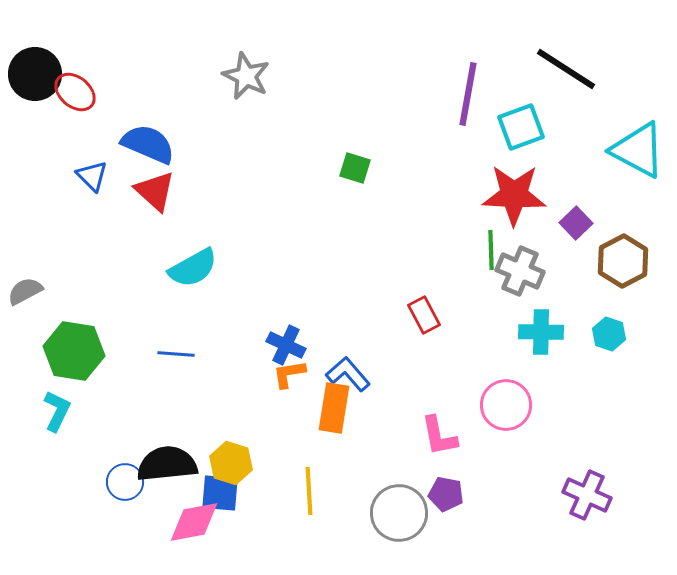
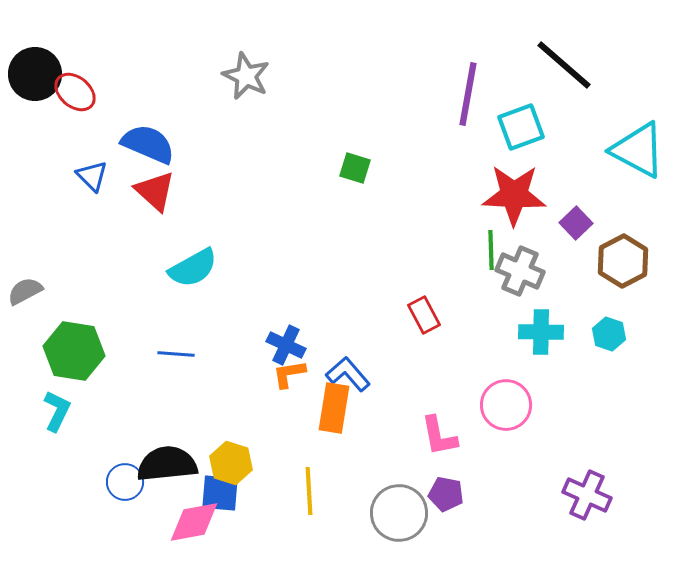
black line: moved 2 px left, 4 px up; rotated 8 degrees clockwise
